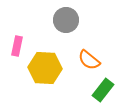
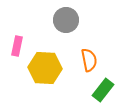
orange semicircle: rotated 140 degrees counterclockwise
